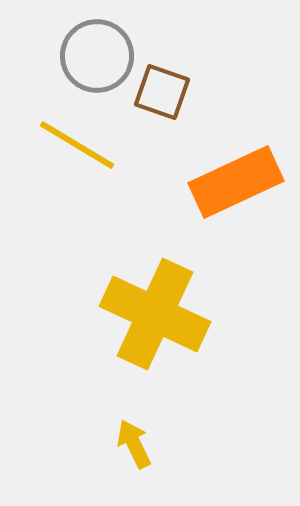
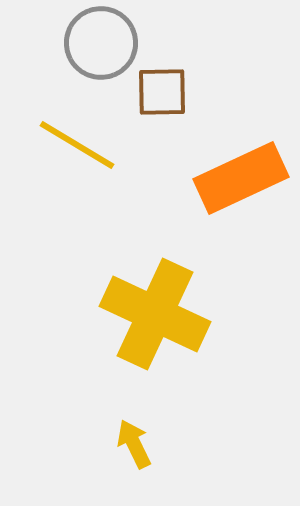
gray circle: moved 4 px right, 13 px up
brown square: rotated 20 degrees counterclockwise
orange rectangle: moved 5 px right, 4 px up
